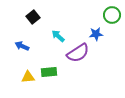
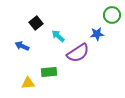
black square: moved 3 px right, 6 px down
blue star: moved 1 px right
yellow triangle: moved 6 px down
